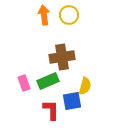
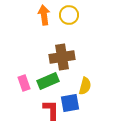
blue square: moved 2 px left, 2 px down
